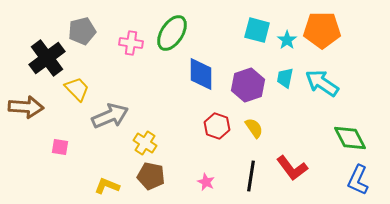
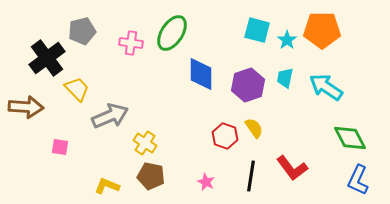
cyan arrow: moved 4 px right, 4 px down
red hexagon: moved 8 px right, 10 px down
